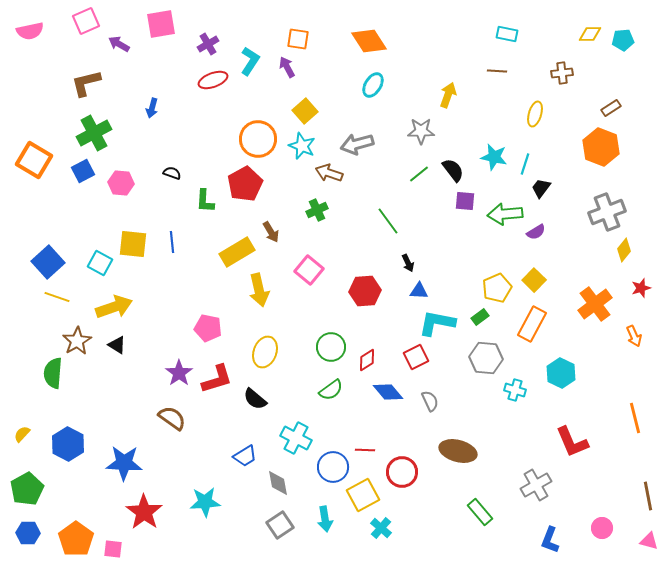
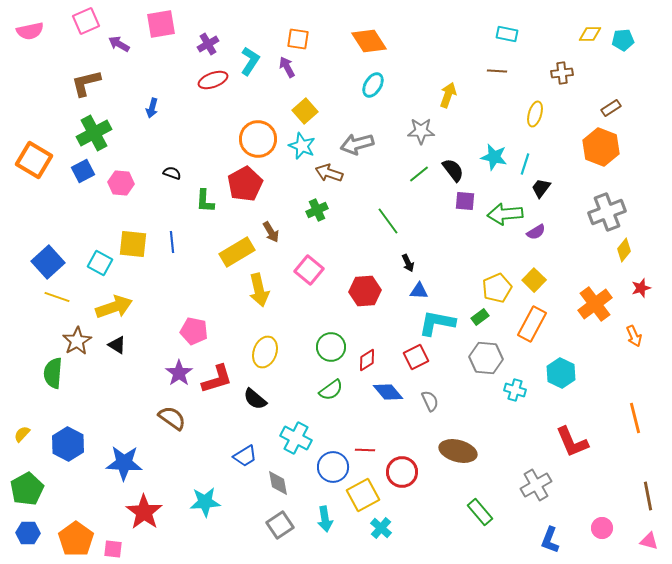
pink pentagon at (208, 328): moved 14 px left, 3 px down
